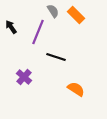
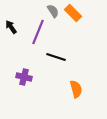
orange rectangle: moved 3 px left, 2 px up
purple cross: rotated 28 degrees counterclockwise
orange semicircle: rotated 42 degrees clockwise
